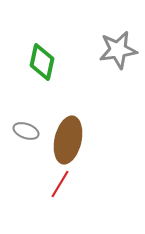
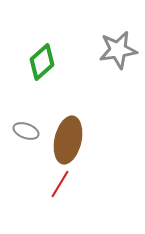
green diamond: rotated 36 degrees clockwise
